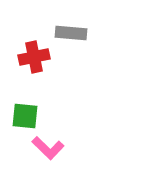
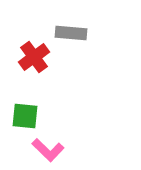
red cross: rotated 24 degrees counterclockwise
pink L-shape: moved 2 px down
